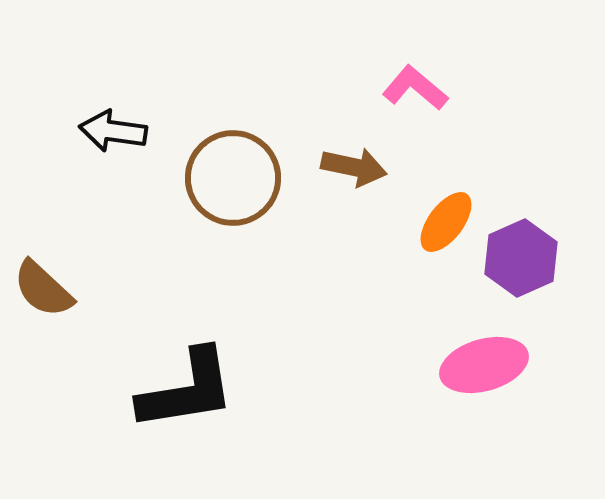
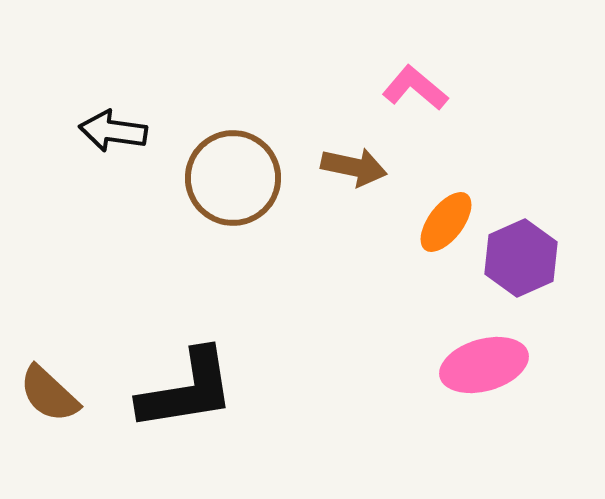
brown semicircle: moved 6 px right, 105 px down
